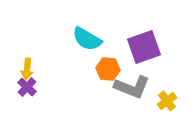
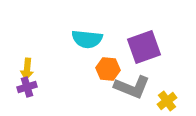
cyan semicircle: rotated 24 degrees counterclockwise
purple cross: rotated 30 degrees clockwise
